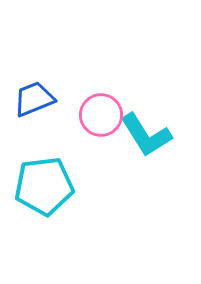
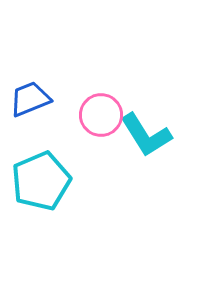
blue trapezoid: moved 4 px left
cyan pentagon: moved 3 px left, 5 px up; rotated 16 degrees counterclockwise
